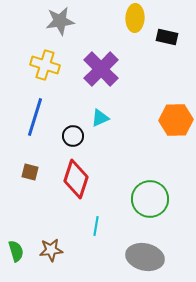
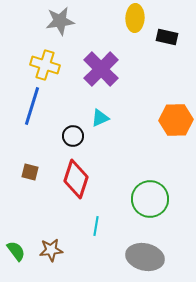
blue line: moved 3 px left, 11 px up
green semicircle: rotated 20 degrees counterclockwise
